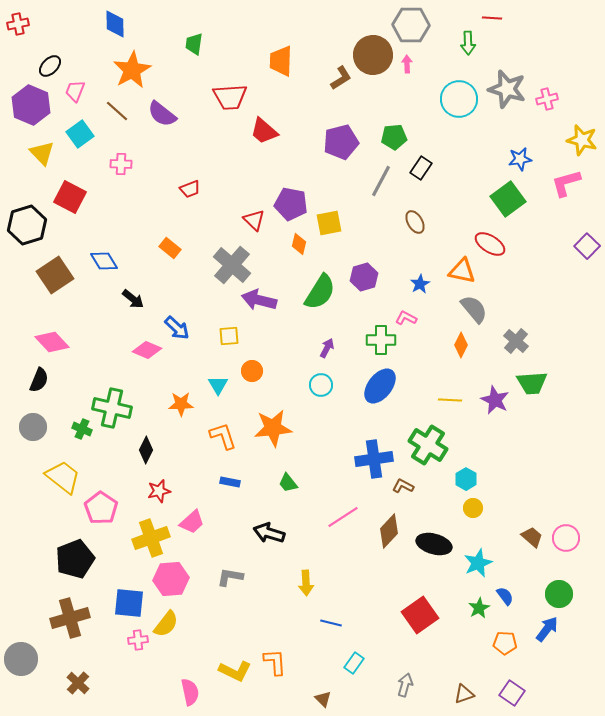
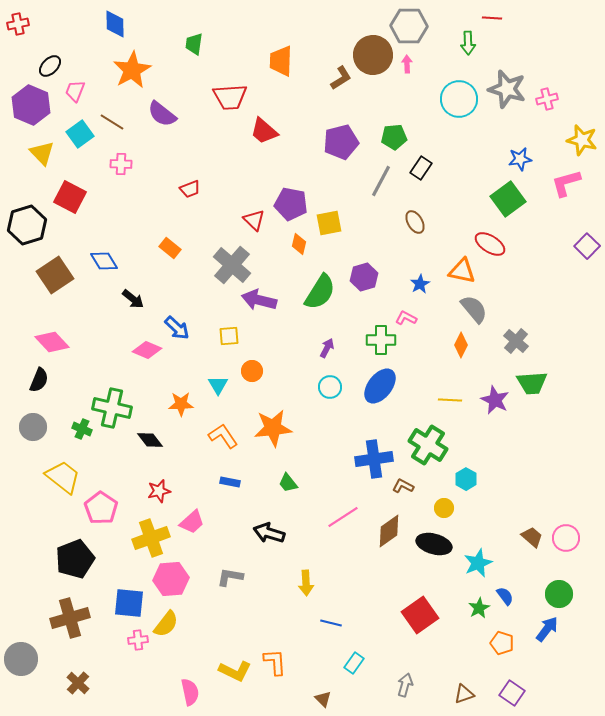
gray hexagon at (411, 25): moved 2 px left, 1 px down
brown line at (117, 111): moved 5 px left, 11 px down; rotated 10 degrees counterclockwise
cyan circle at (321, 385): moved 9 px right, 2 px down
orange L-shape at (223, 436): rotated 16 degrees counterclockwise
black diamond at (146, 450): moved 4 px right, 10 px up; rotated 64 degrees counterclockwise
yellow circle at (473, 508): moved 29 px left
brown diamond at (389, 531): rotated 12 degrees clockwise
orange pentagon at (505, 643): moved 3 px left; rotated 15 degrees clockwise
